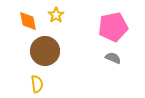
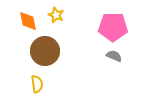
yellow star: rotated 14 degrees counterclockwise
pink pentagon: rotated 12 degrees clockwise
gray semicircle: moved 1 px right, 2 px up
